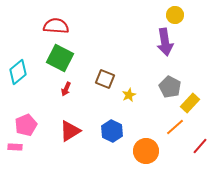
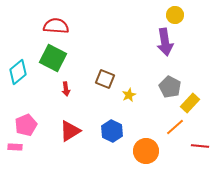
green square: moved 7 px left
red arrow: rotated 32 degrees counterclockwise
red line: rotated 54 degrees clockwise
